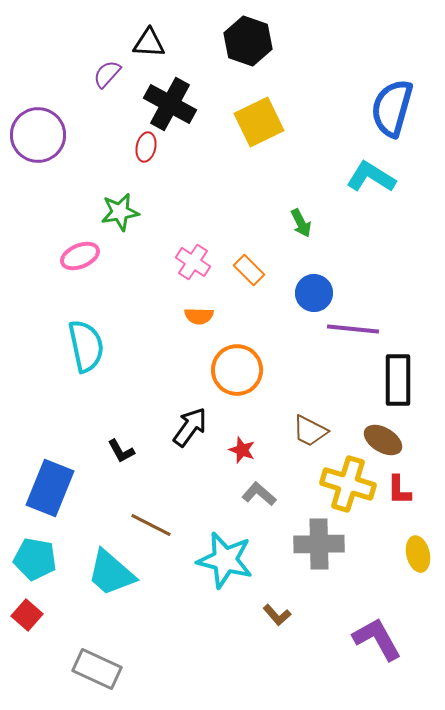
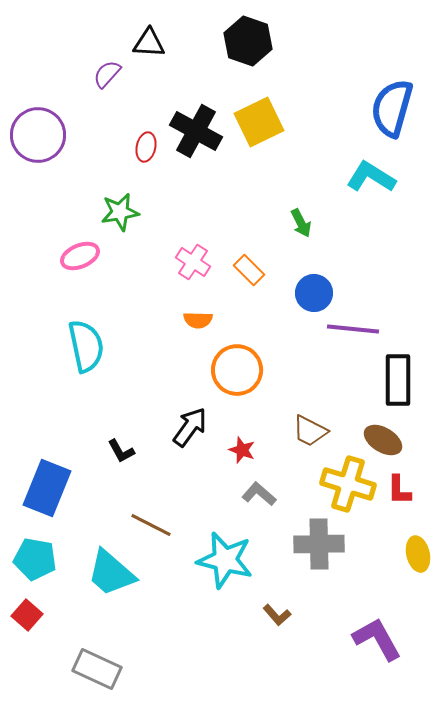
black cross: moved 26 px right, 27 px down
orange semicircle: moved 1 px left, 4 px down
blue rectangle: moved 3 px left
